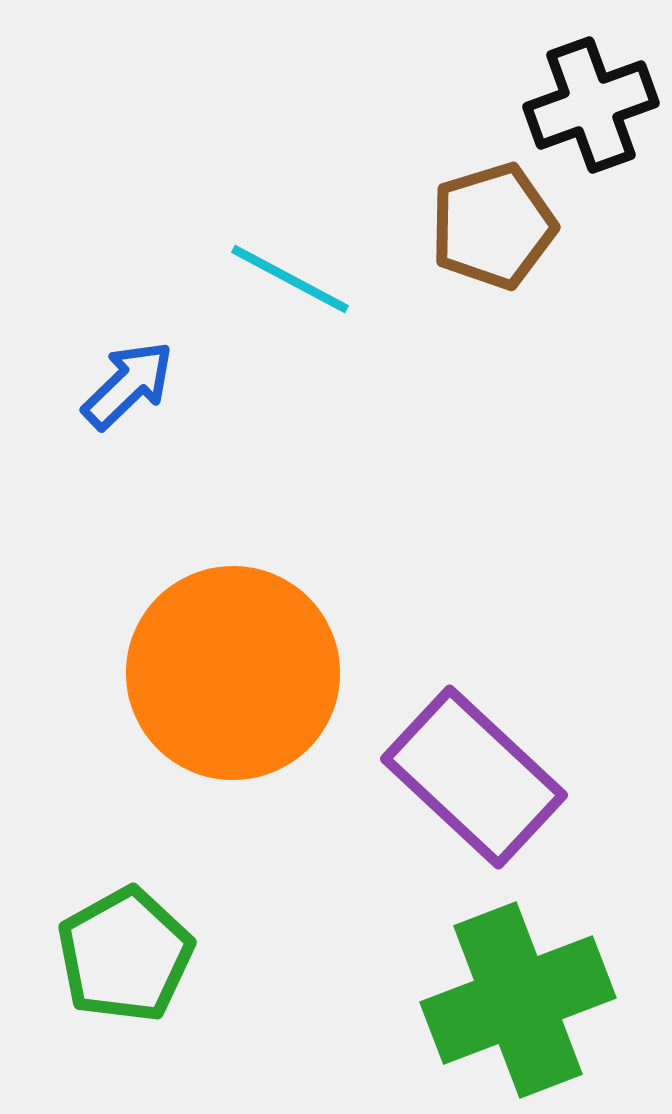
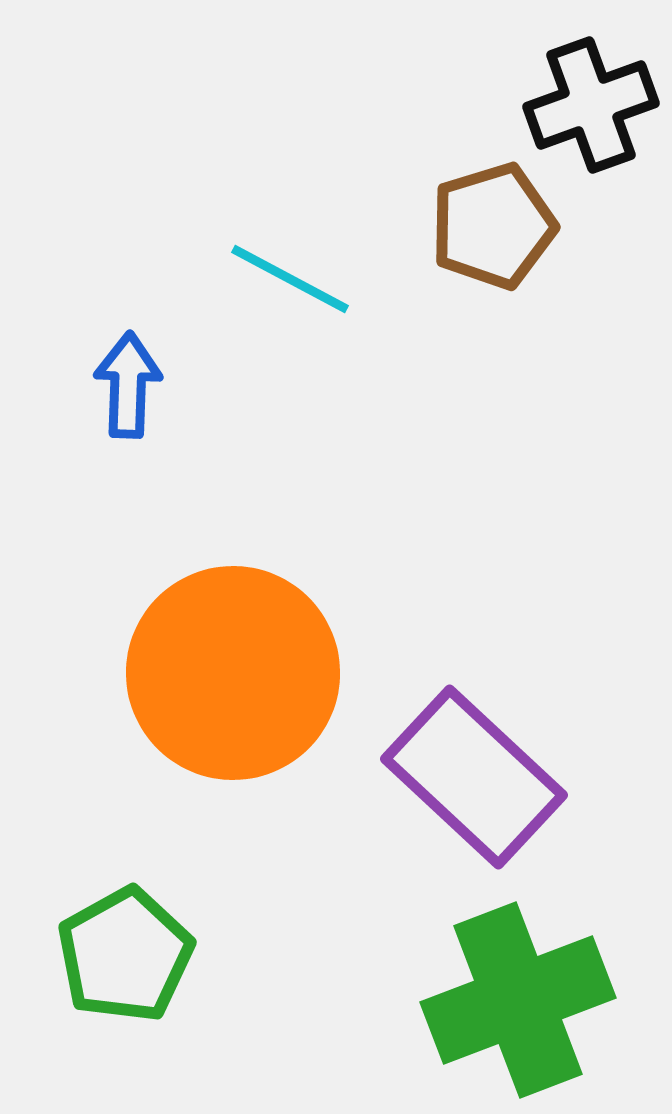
blue arrow: rotated 44 degrees counterclockwise
